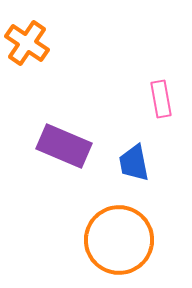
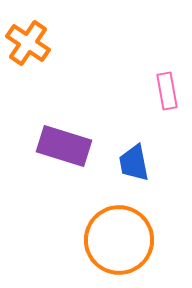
orange cross: moved 1 px right
pink rectangle: moved 6 px right, 8 px up
purple rectangle: rotated 6 degrees counterclockwise
